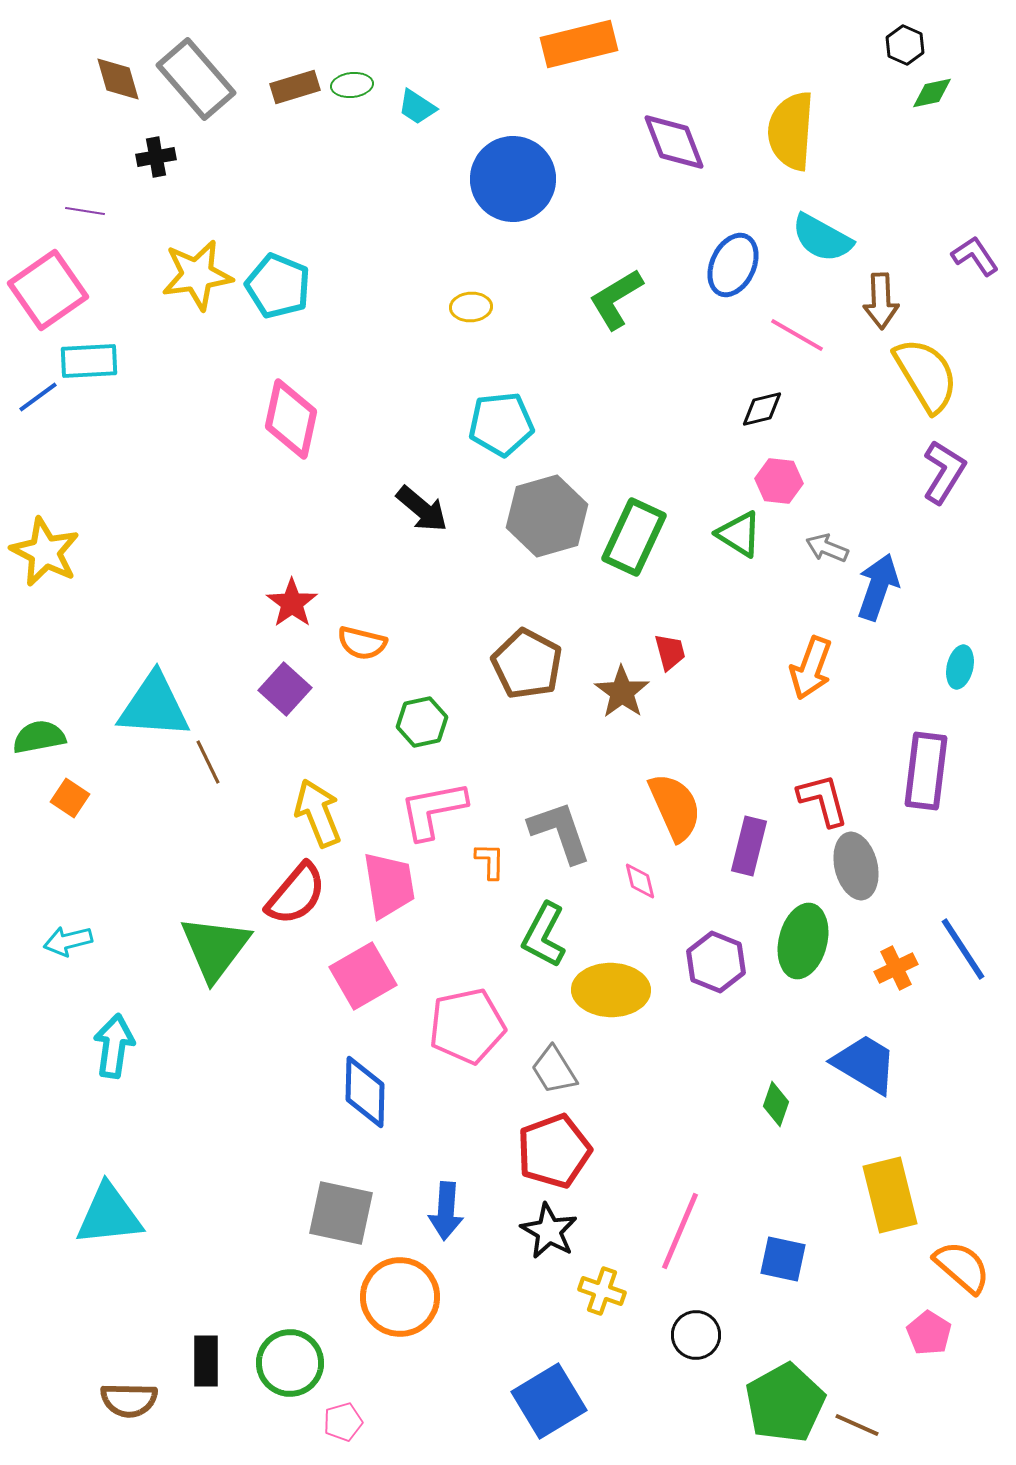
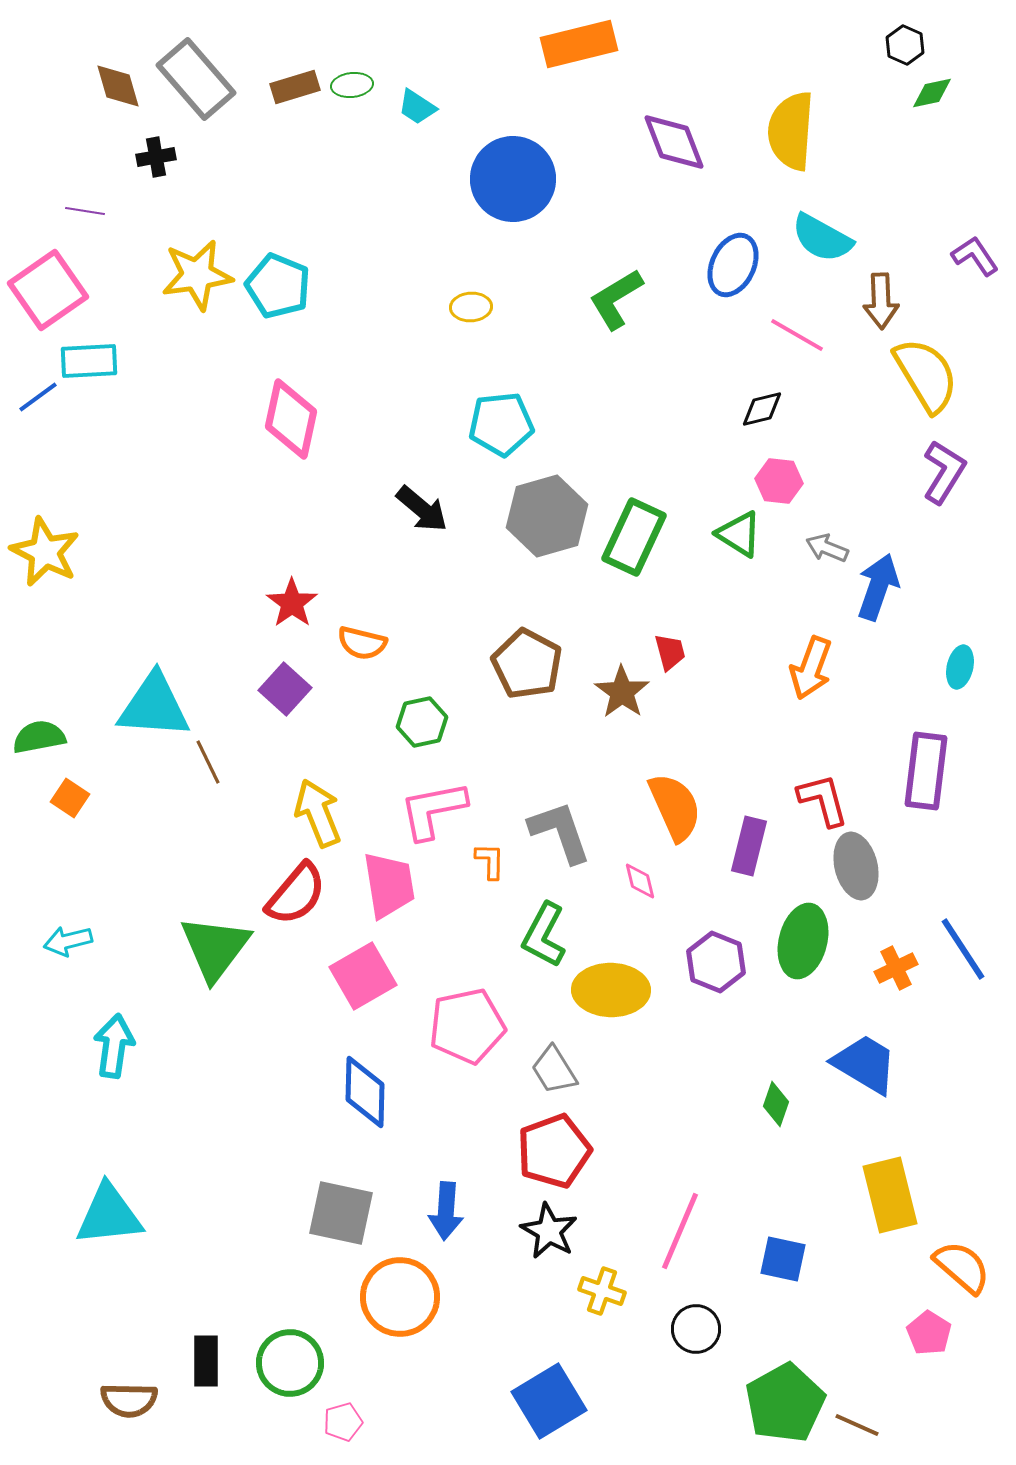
brown diamond at (118, 79): moved 7 px down
black circle at (696, 1335): moved 6 px up
